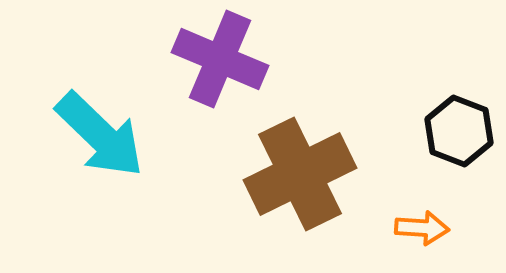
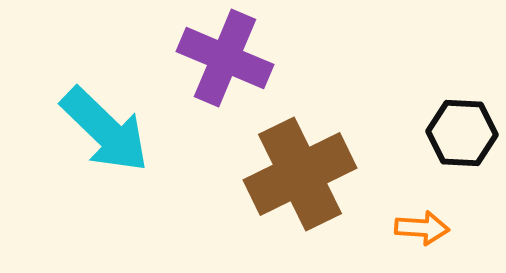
purple cross: moved 5 px right, 1 px up
black hexagon: moved 3 px right, 2 px down; rotated 18 degrees counterclockwise
cyan arrow: moved 5 px right, 5 px up
